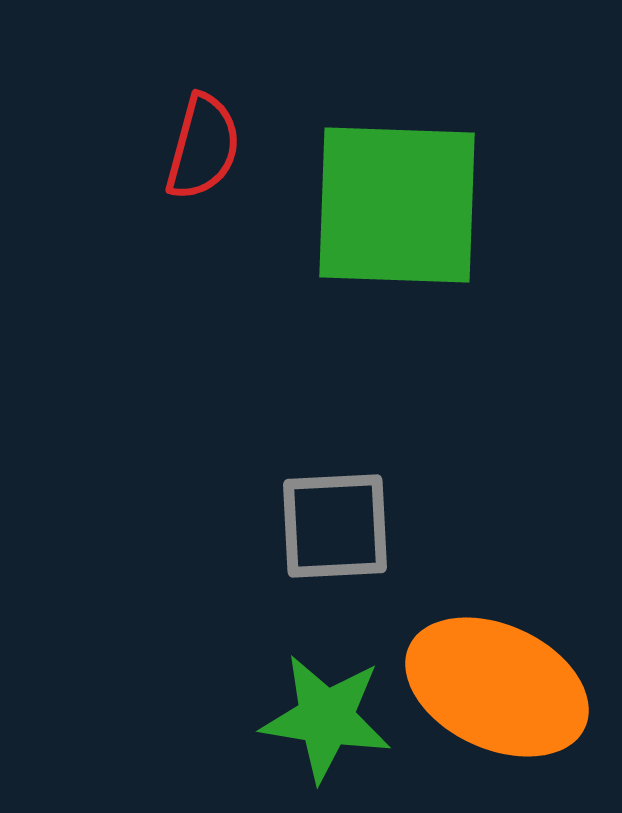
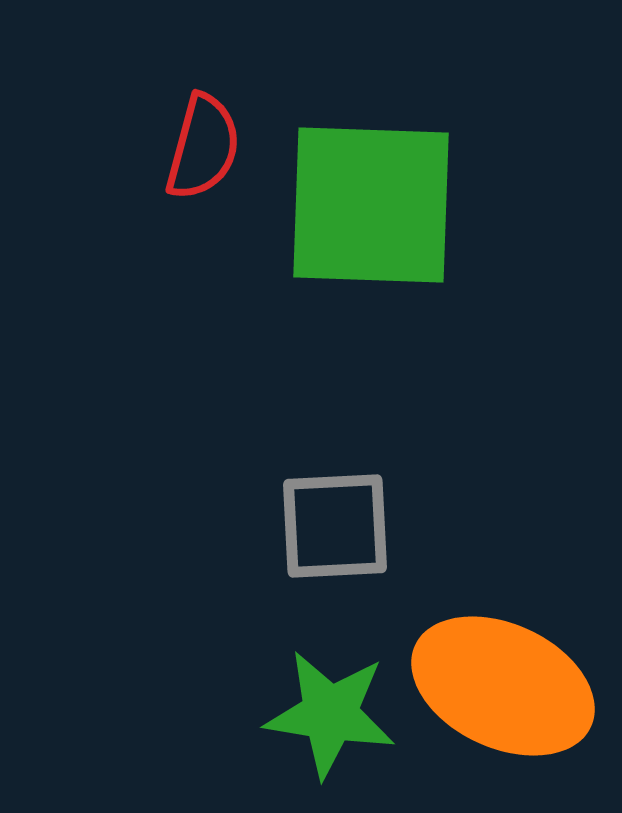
green square: moved 26 px left
orange ellipse: moved 6 px right, 1 px up
green star: moved 4 px right, 4 px up
